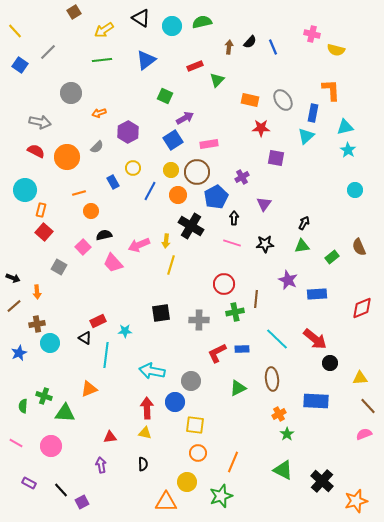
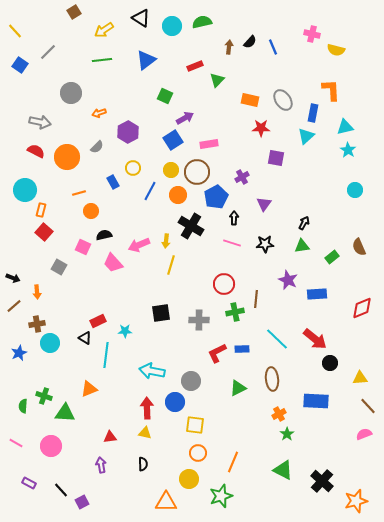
pink square at (83, 247): rotated 21 degrees counterclockwise
yellow circle at (187, 482): moved 2 px right, 3 px up
